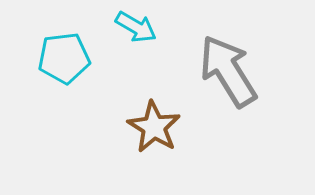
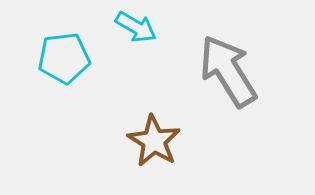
brown star: moved 14 px down
